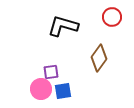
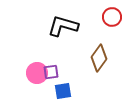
pink circle: moved 4 px left, 16 px up
